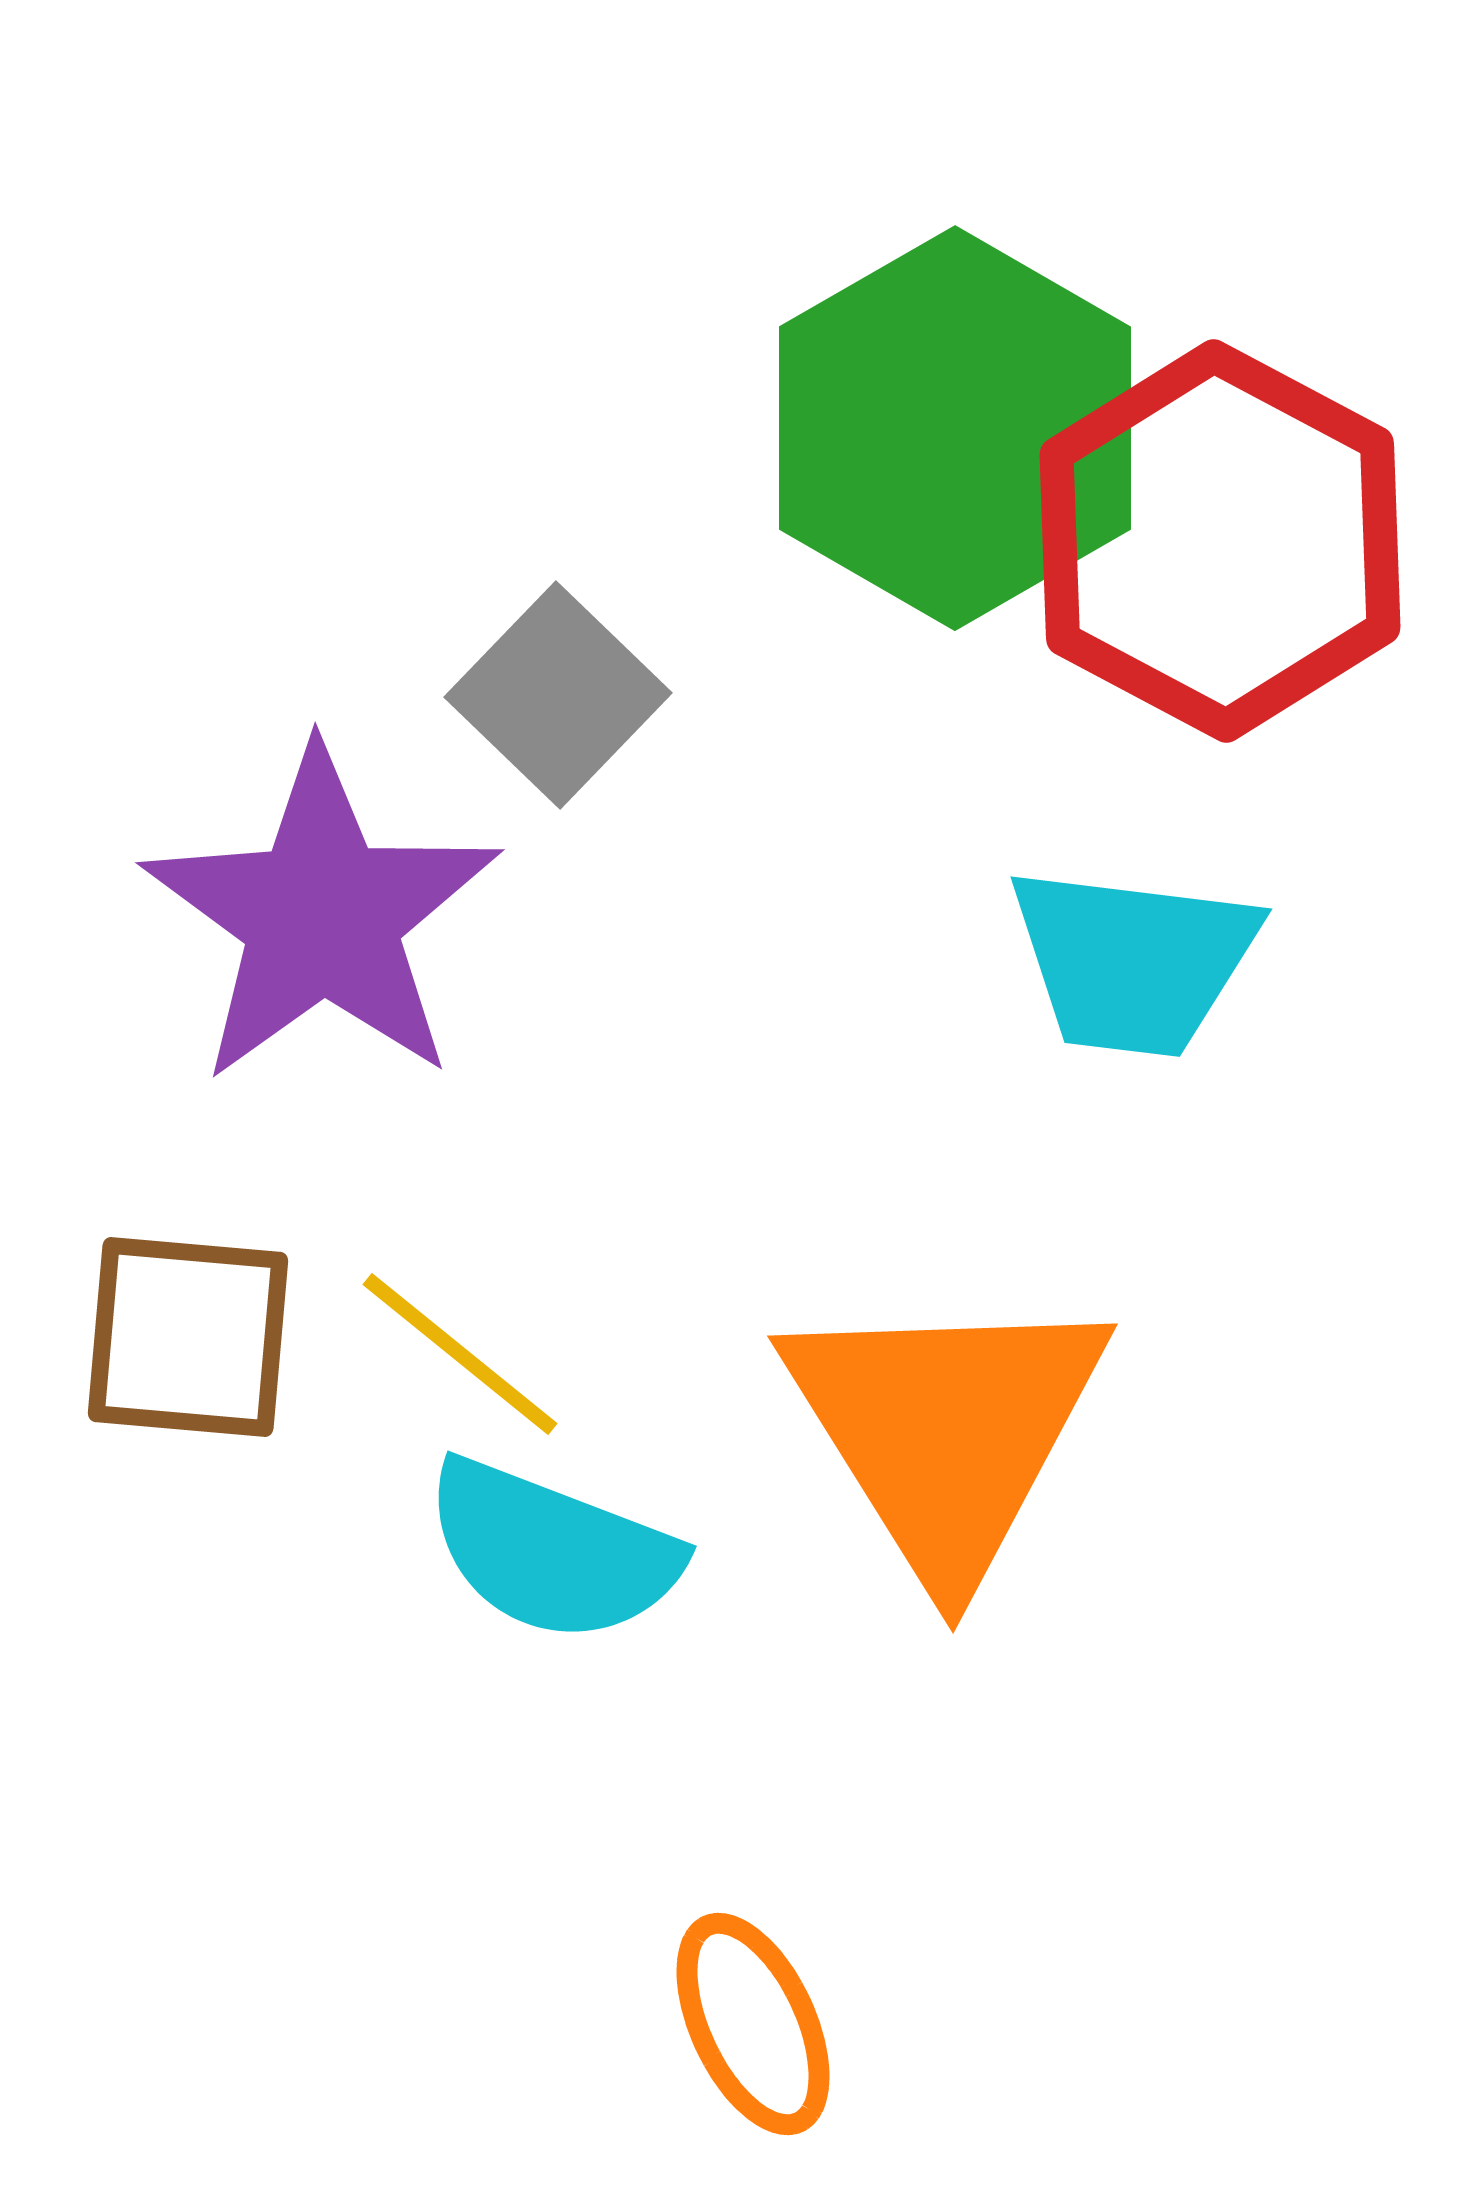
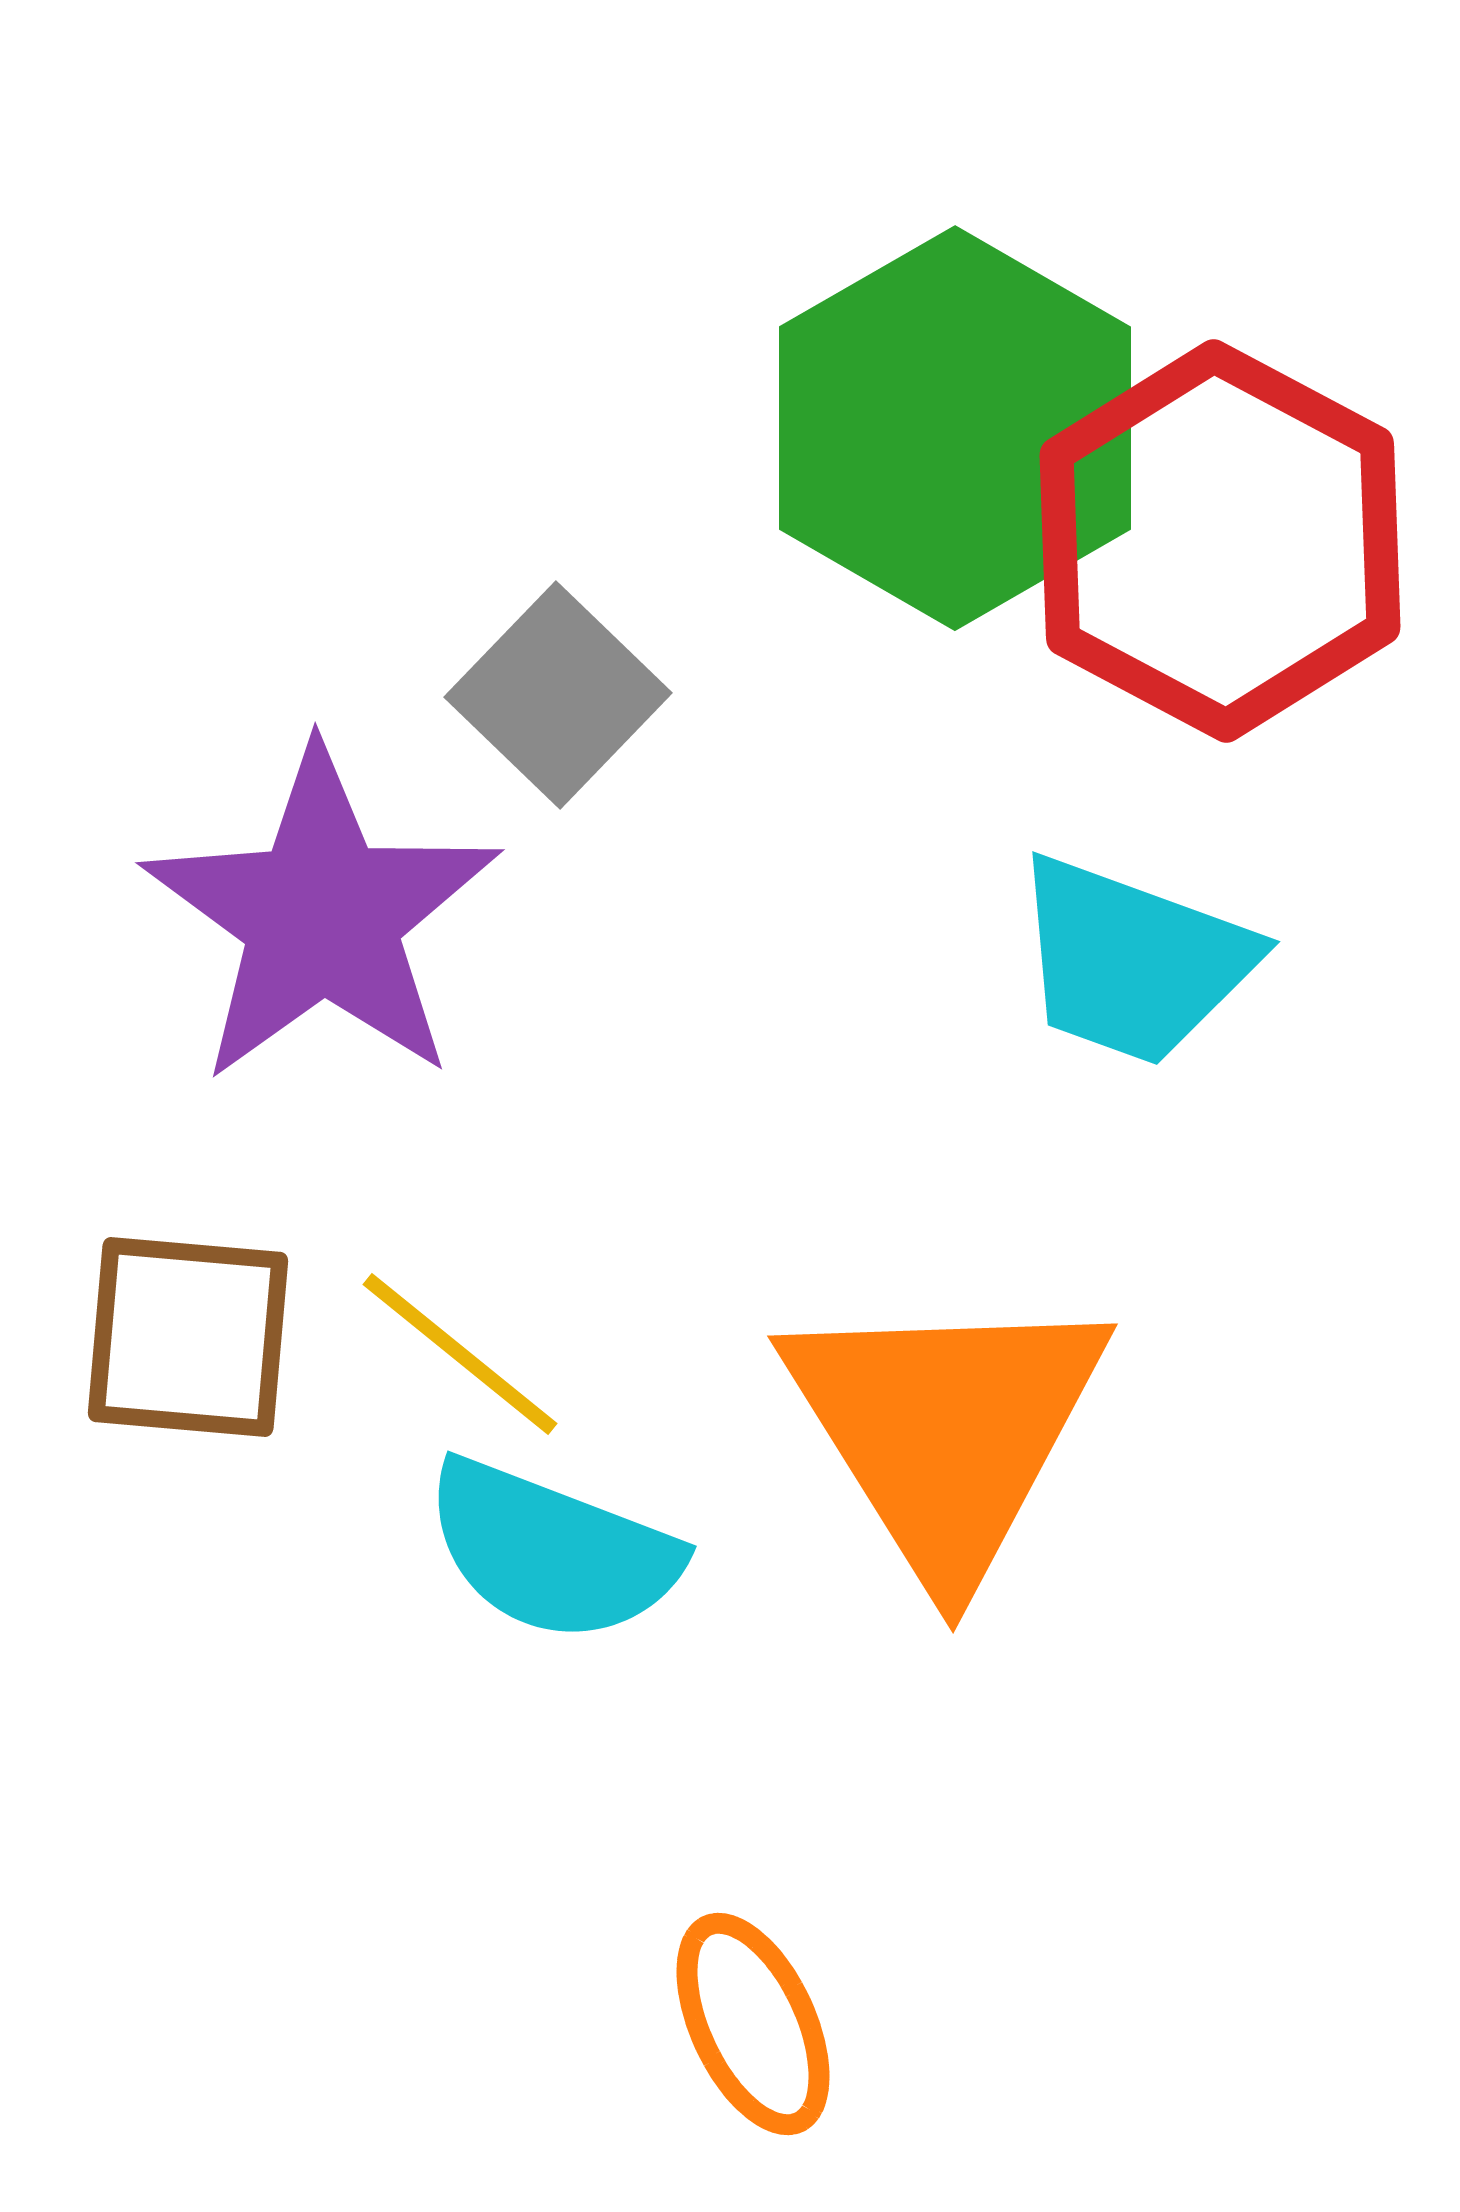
cyan trapezoid: rotated 13 degrees clockwise
